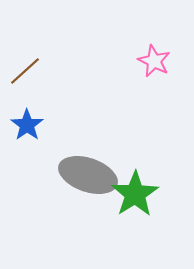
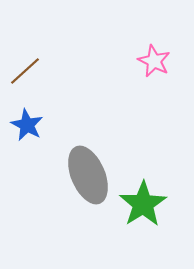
blue star: rotated 8 degrees counterclockwise
gray ellipse: rotated 48 degrees clockwise
green star: moved 8 px right, 10 px down
